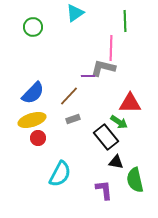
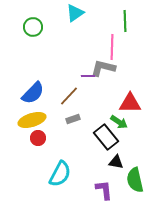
pink line: moved 1 px right, 1 px up
